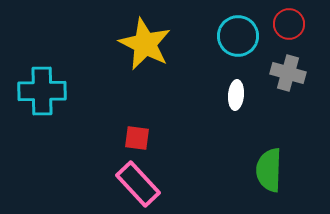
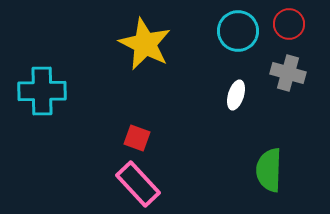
cyan circle: moved 5 px up
white ellipse: rotated 12 degrees clockwise
red square: rotated 12 degrees clockwise
